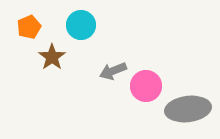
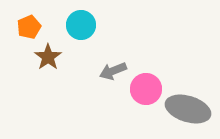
brown star: moved 4 px left
pink circle: moved 3 px down
gray ellipse: rotated 24 degrees clockwise
